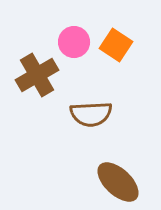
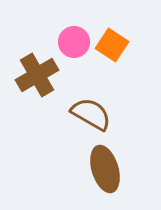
orange square: moved 4 px left
brown semicircle: rotated 147 degrees counterclockwise
brown ellipse: moved 13 px left, 13 px up; rotated 30 degrees clockwise
